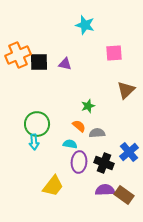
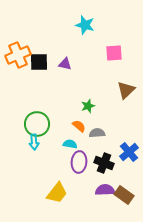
yellow trapezoid: moved 4 px right, 7 px down
